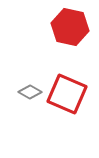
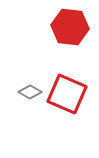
red hexagon: rotated 6 degrees counterclockwise
